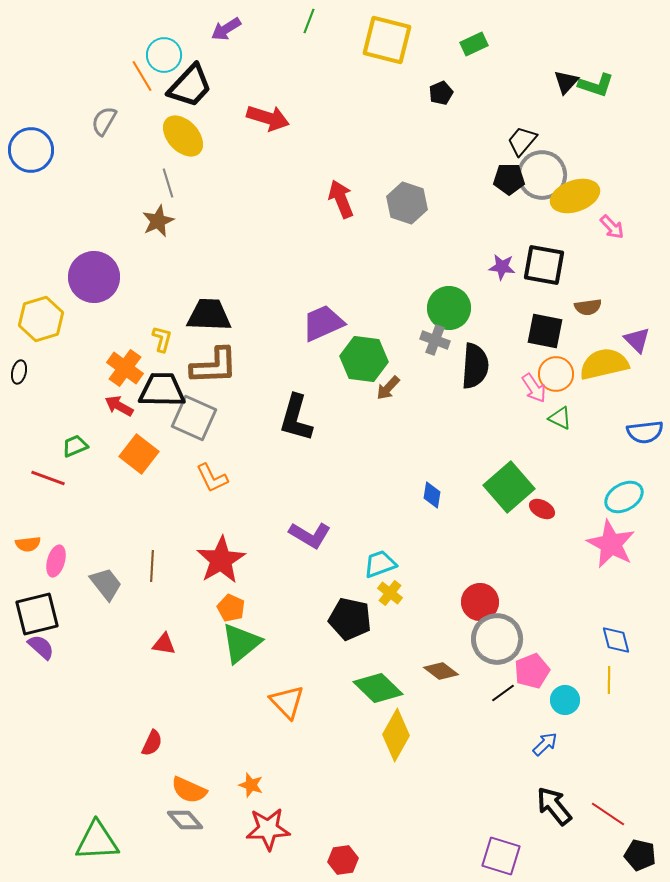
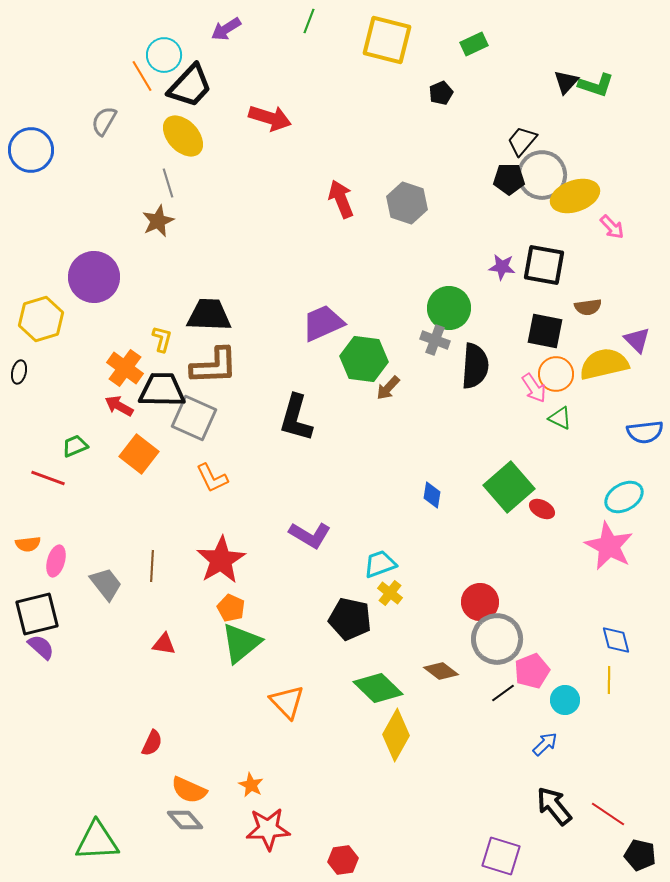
red arrow at (268, 118): moved 2 px right
pink star at (611, 544): moved 2 px left, 2 px down
orange star at (251, 785): rotated 10 degrees clockwise
